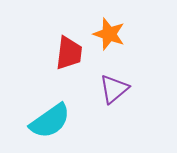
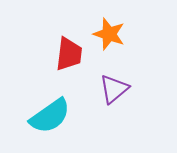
red trapezoid: moved 1 px down
cyan semicircle: moved 5 px up
